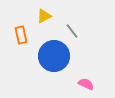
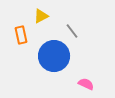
yellow triangle: moved 3 px left
